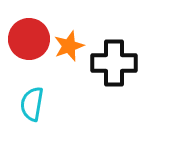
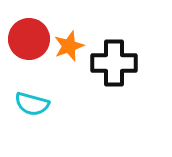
cyan semicircle: rotated 84 degrees counterclockwise
